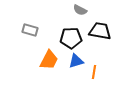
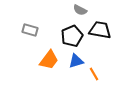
black trapezoid: moved 1 px up
black pentagon: moved 1 px right, 2 px up; rotated 20 degrees counterclockwise
orange trapezoid: rotated 10 degrees clockwise
orange line: moved 2 px down; rotated 40 degrees counterclockwise
